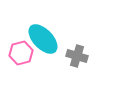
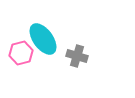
cyan ellipse: rotated 8 degrees clockwise
